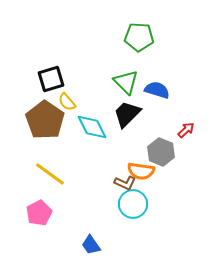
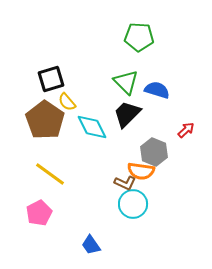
gray hexagon: moved 7 px left
